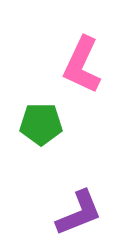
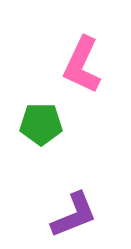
purple L-shape: moved 5 px left, 2 px down
